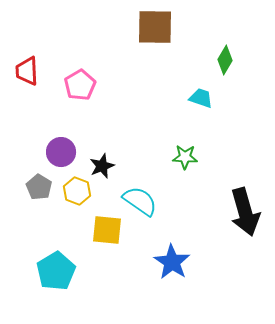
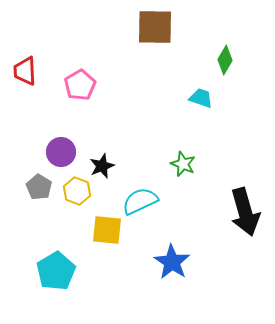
red trapezoid: moved 2 px left
green star: moved 2 px left, 7 px down; rotated 20 degrees clockwise
cyan semicircle: rotated 60 degrees counterclockwise
